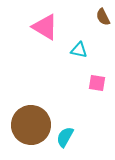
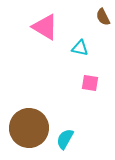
cyan triangle: moved 1 px right, 2 px up
pink square: moved 7 px left
brown circle: moved 2 px left, 3 px down
cyan semicircle: moved 2 px down
